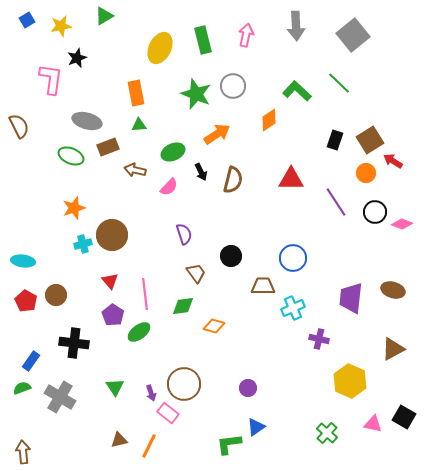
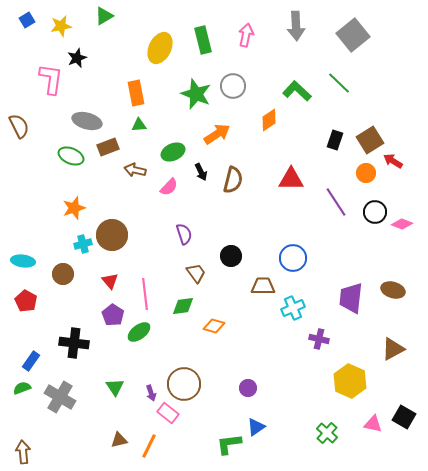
brown circle at (56, 295): moved 7 px right, 21 px up
